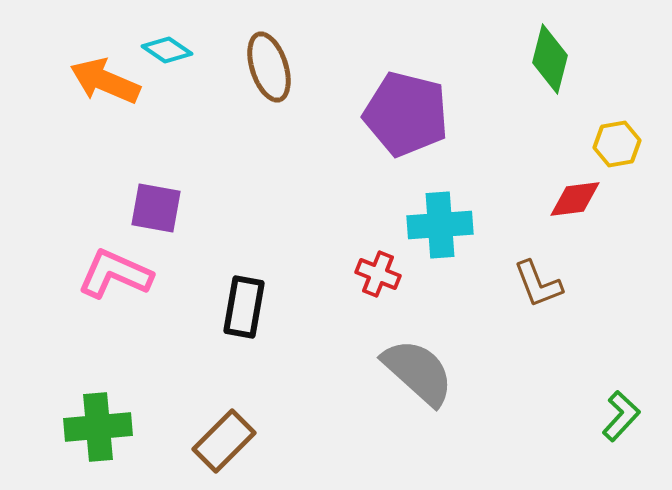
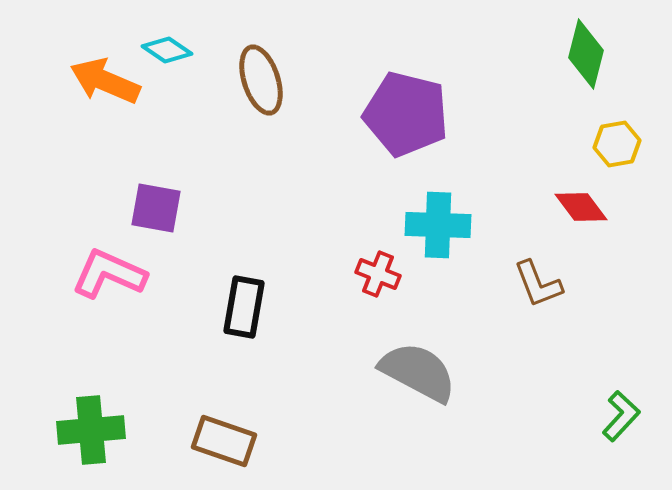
green diamond: moved 36 px right, 5 px up
brown ellipse: moved 8 px left, 13 px down
red diamond: moved 6 px right, 8 px down; rotated 60 degrees clockwise
cyan cross: moved 2 px left; rotated 6 degrees clockwise
pink L-shape: moved 6 px left
gray semicircle: rotated 14 degrees counterclockwise
green cross: moved 7 px left, 3 px down
brown rectangle: rotated 64 degrees clockwise
